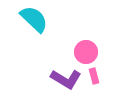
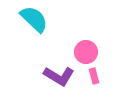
purple L-shape: moved 7 px left, 3 px up
